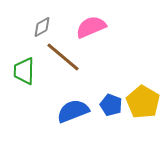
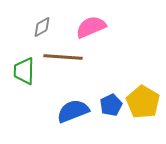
brown line: rotated 36 degrees counterclockwise
blue pentagon: rotated 25 degrees clockwise
